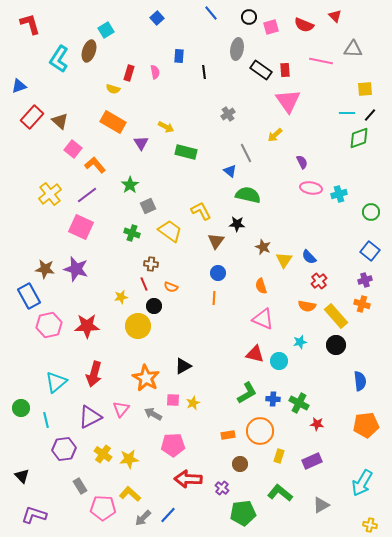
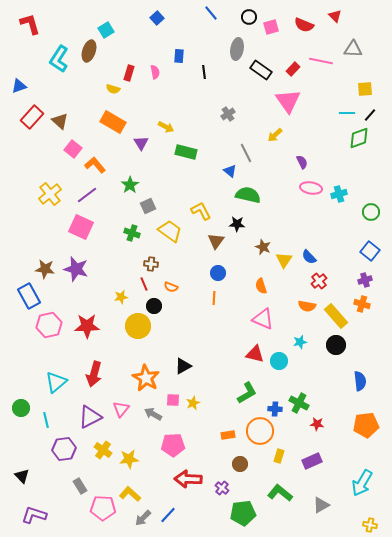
red rectangle at (285, 70): moved 8 px right, 1 px up; rotated 48 degrees clockwise
blue cross at (273, 399): moved 2 px right, 10 px down
yellow cross at (103, 454): moved 4 px up
